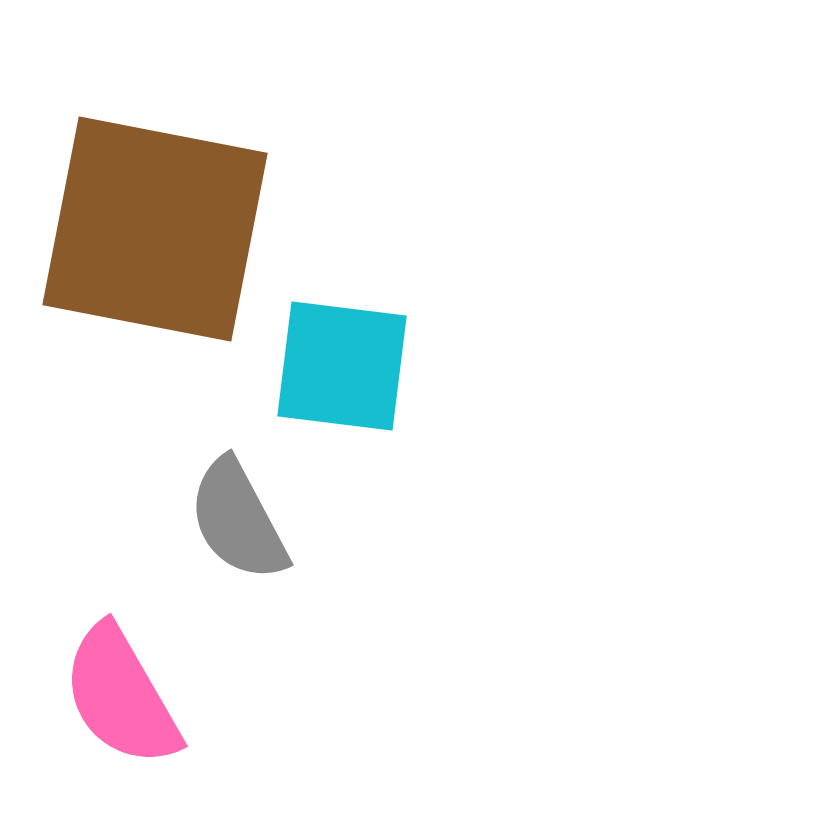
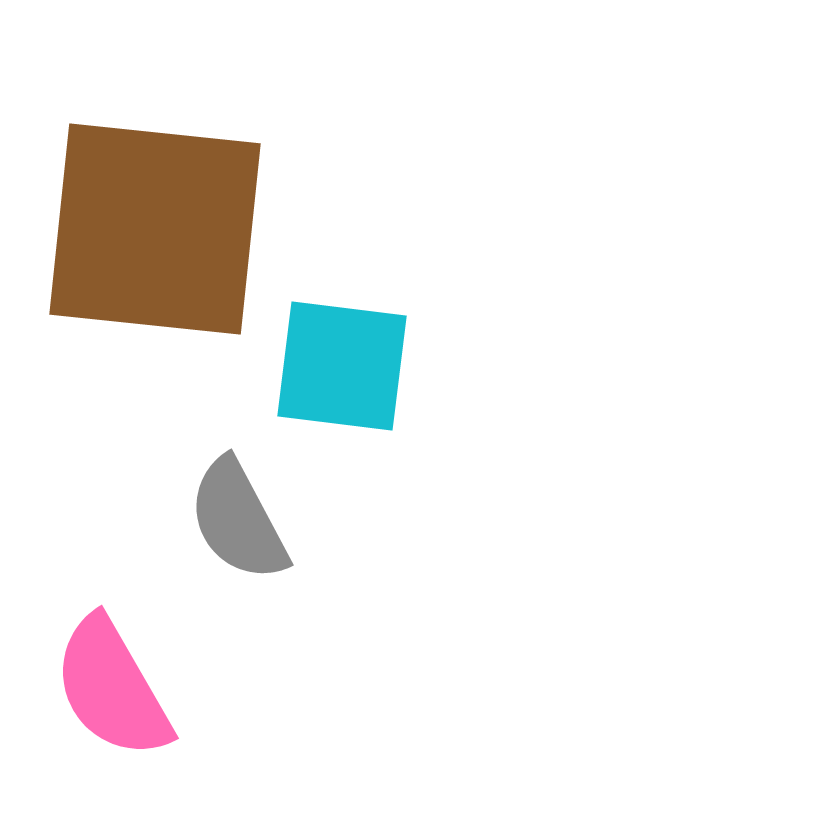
brown square: rotated 5 degrees counterclockwise
pink semicircle: moved 9 px left, 8 px up
